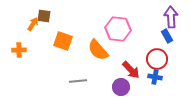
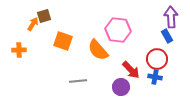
brown square: rotated 24 degrees counterclockwise
pink hexagon: moved 1 px down
